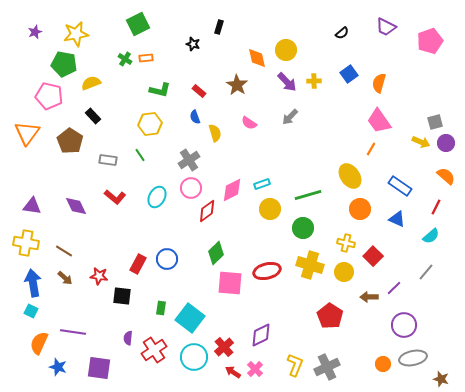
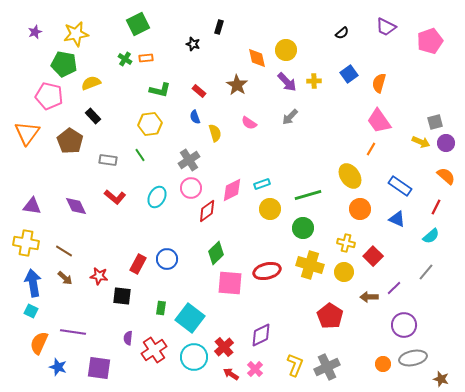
red arrow at (233, 372): moved 2 px left, 2 px down
